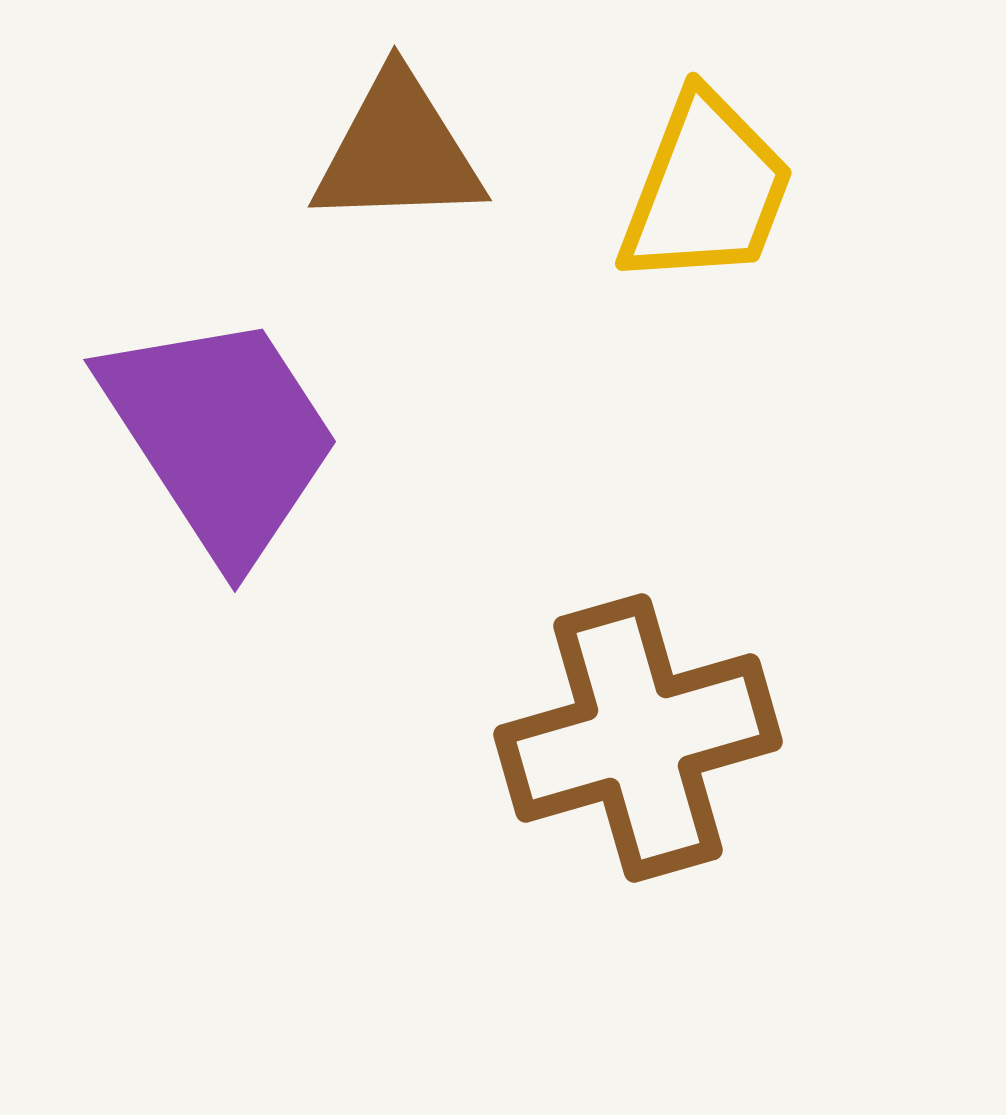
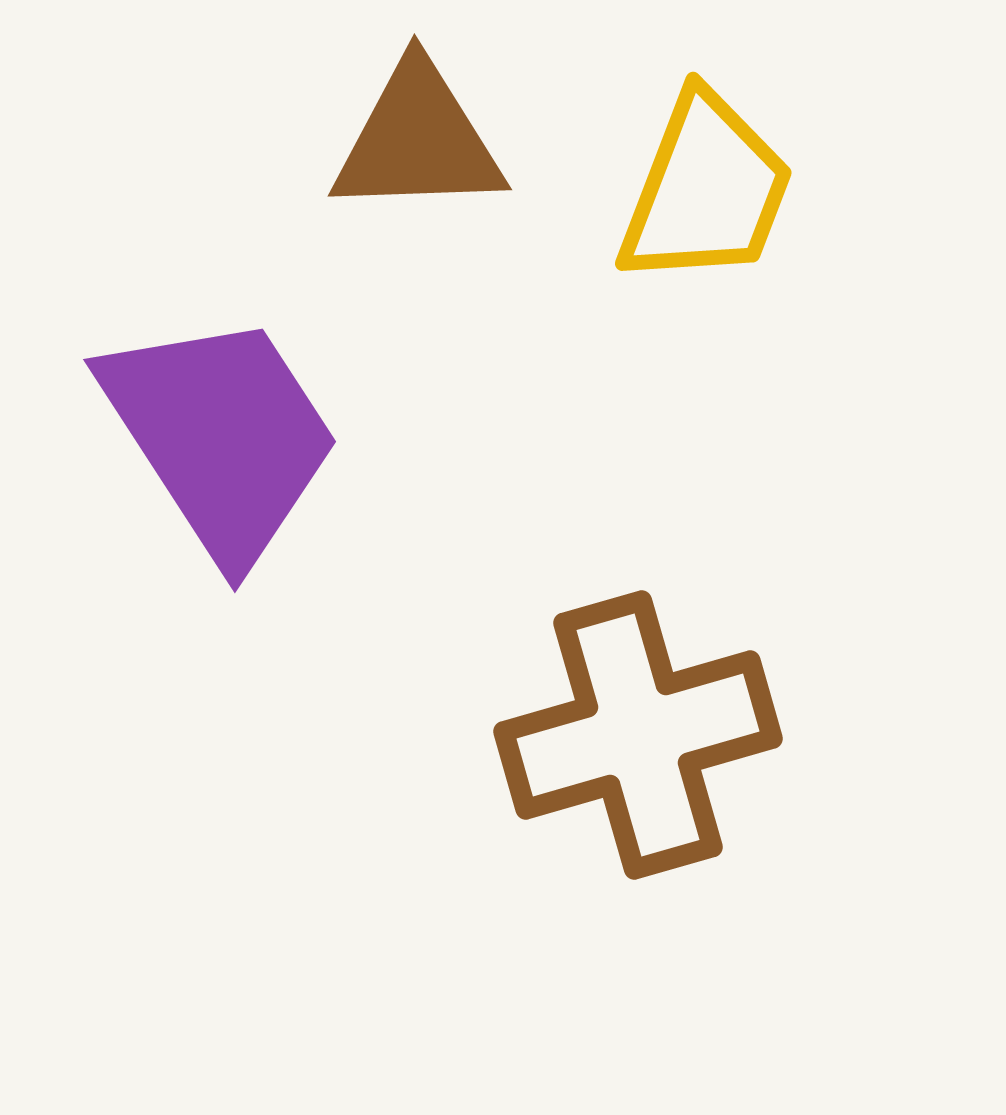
brown triangle: moved 20 px right, 11 px up
brown cross: moved 3 px up
